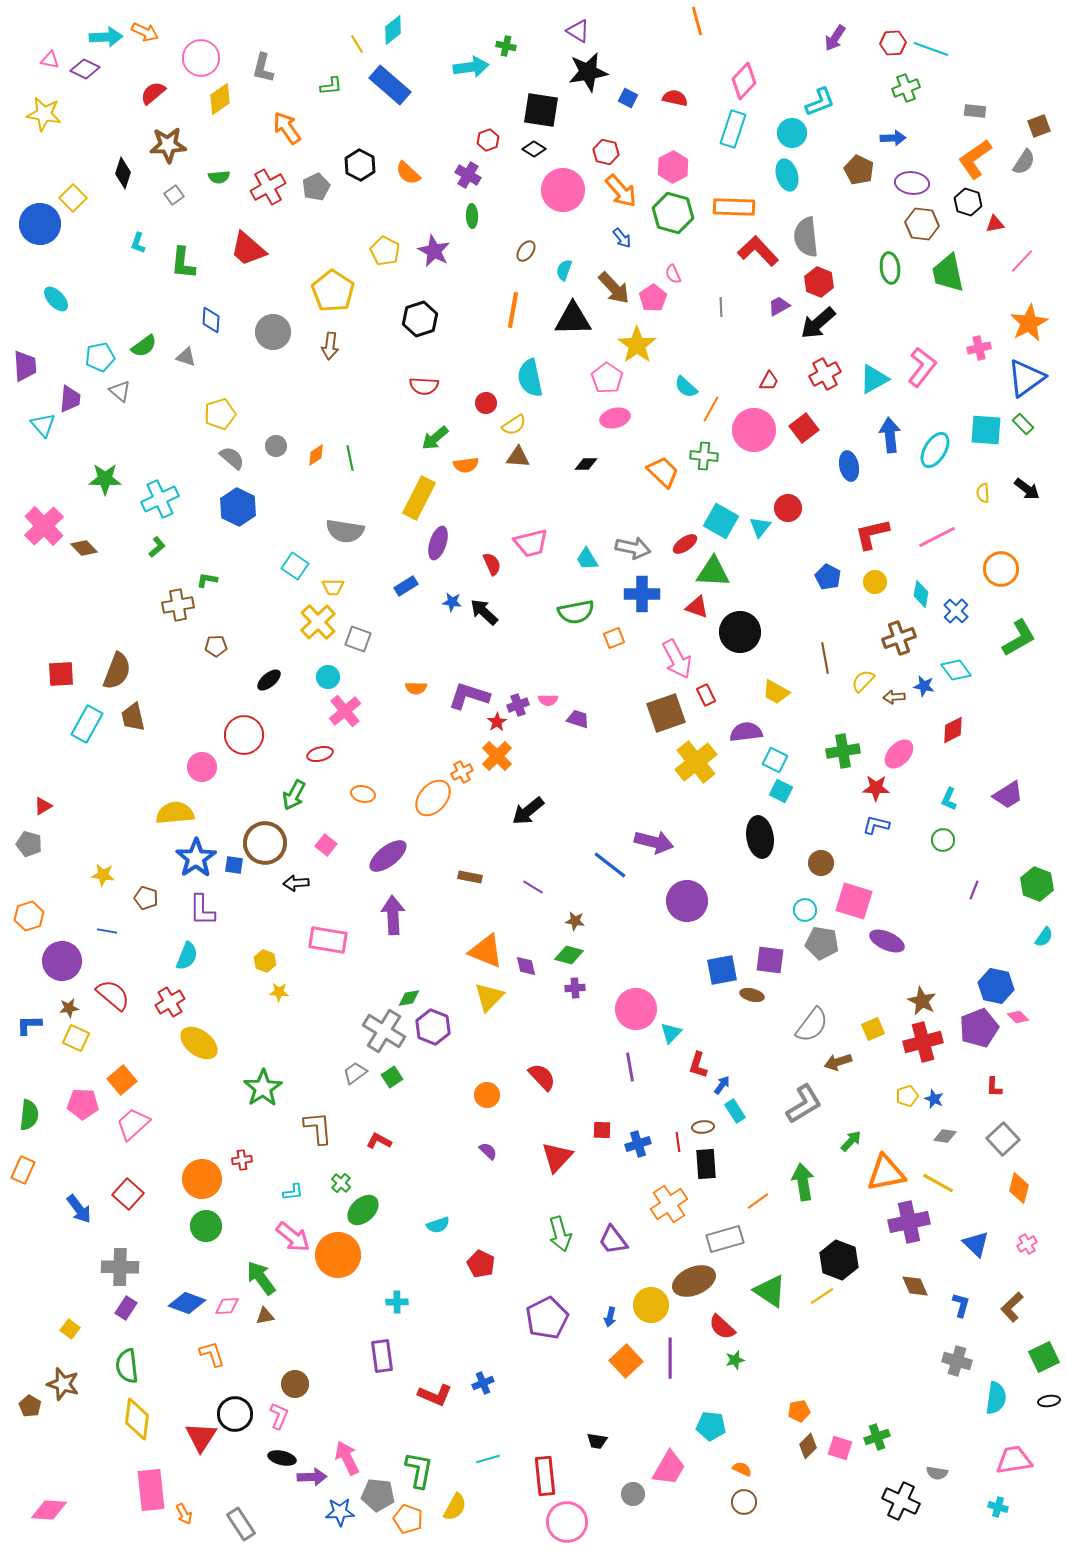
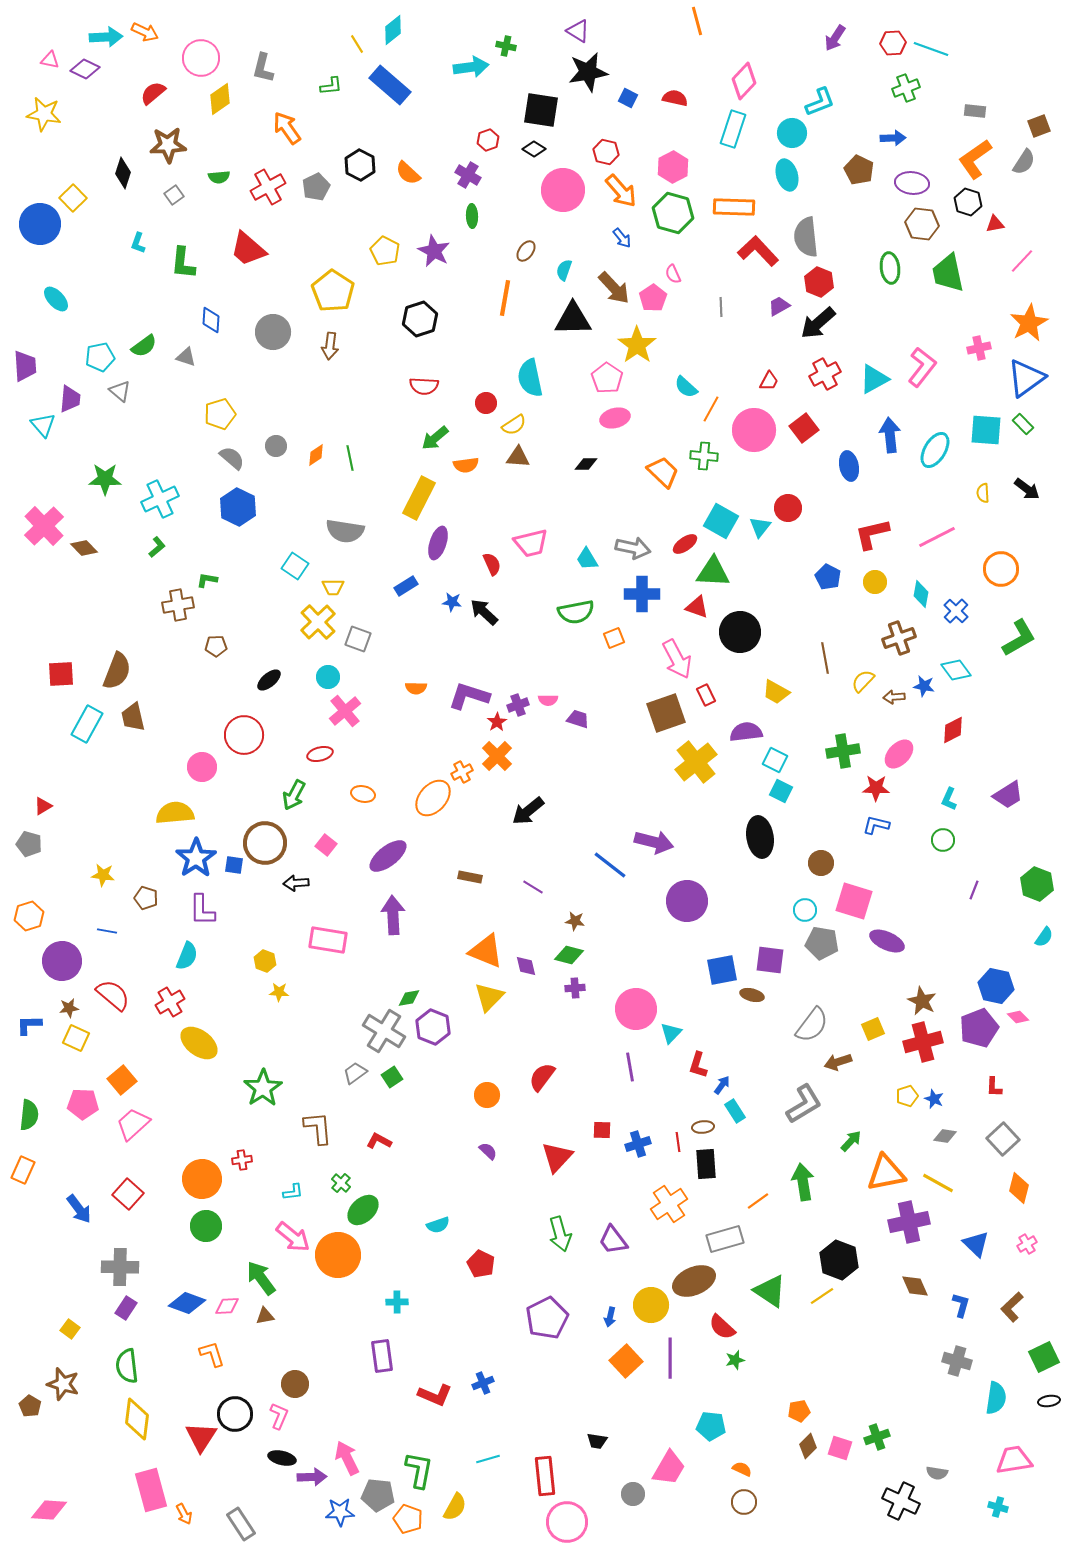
orange line at (513, 310): moved 8 px left, 12 px up
red semicircle at (542, 1077): rotated 100 degrees counterclockwise
pink rectangle at (151, 1490): rotated 9 degrees counterclockwise
